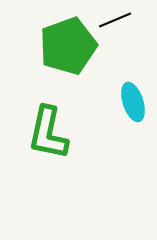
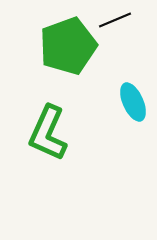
cyan ellipse: rotated 6 degrees counterclockwise
green L-shape: rotated 12 degrees clockwise
